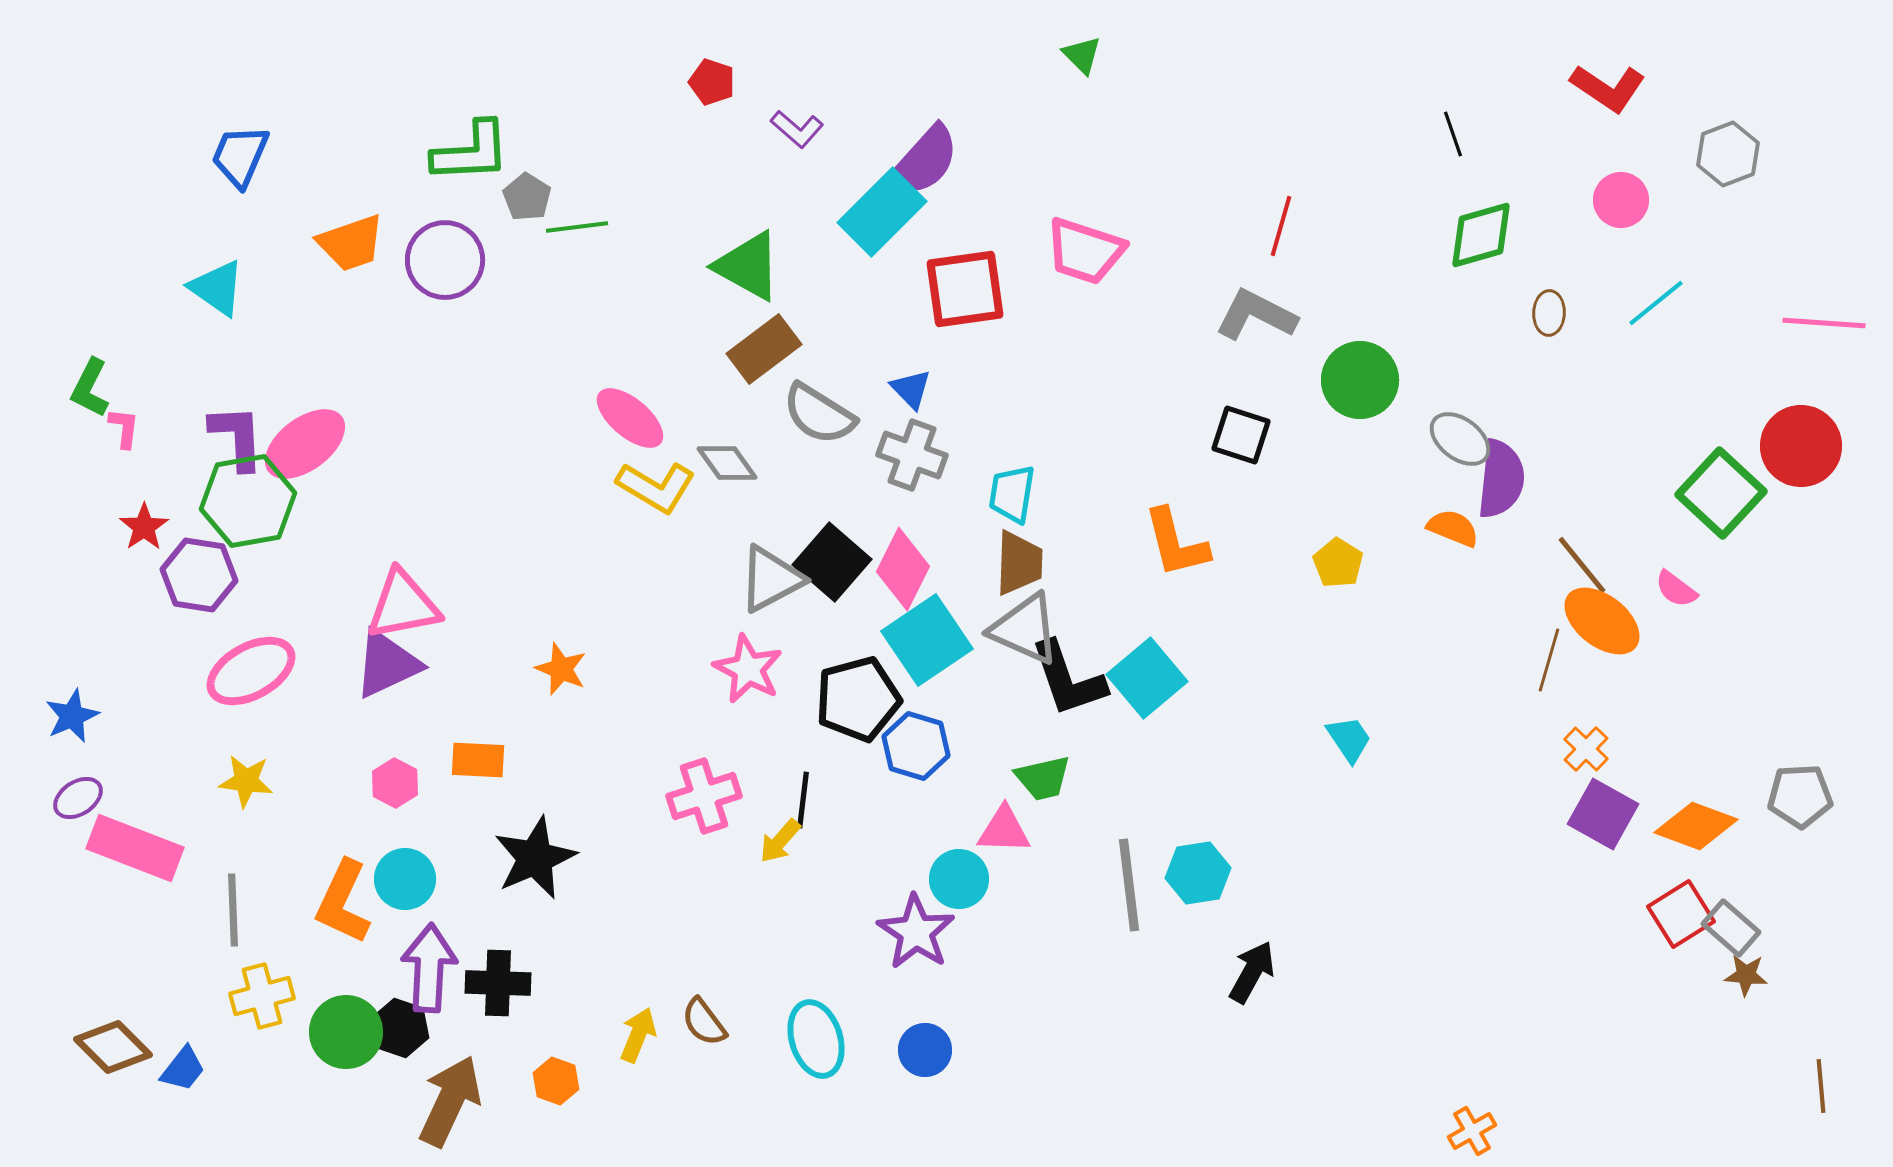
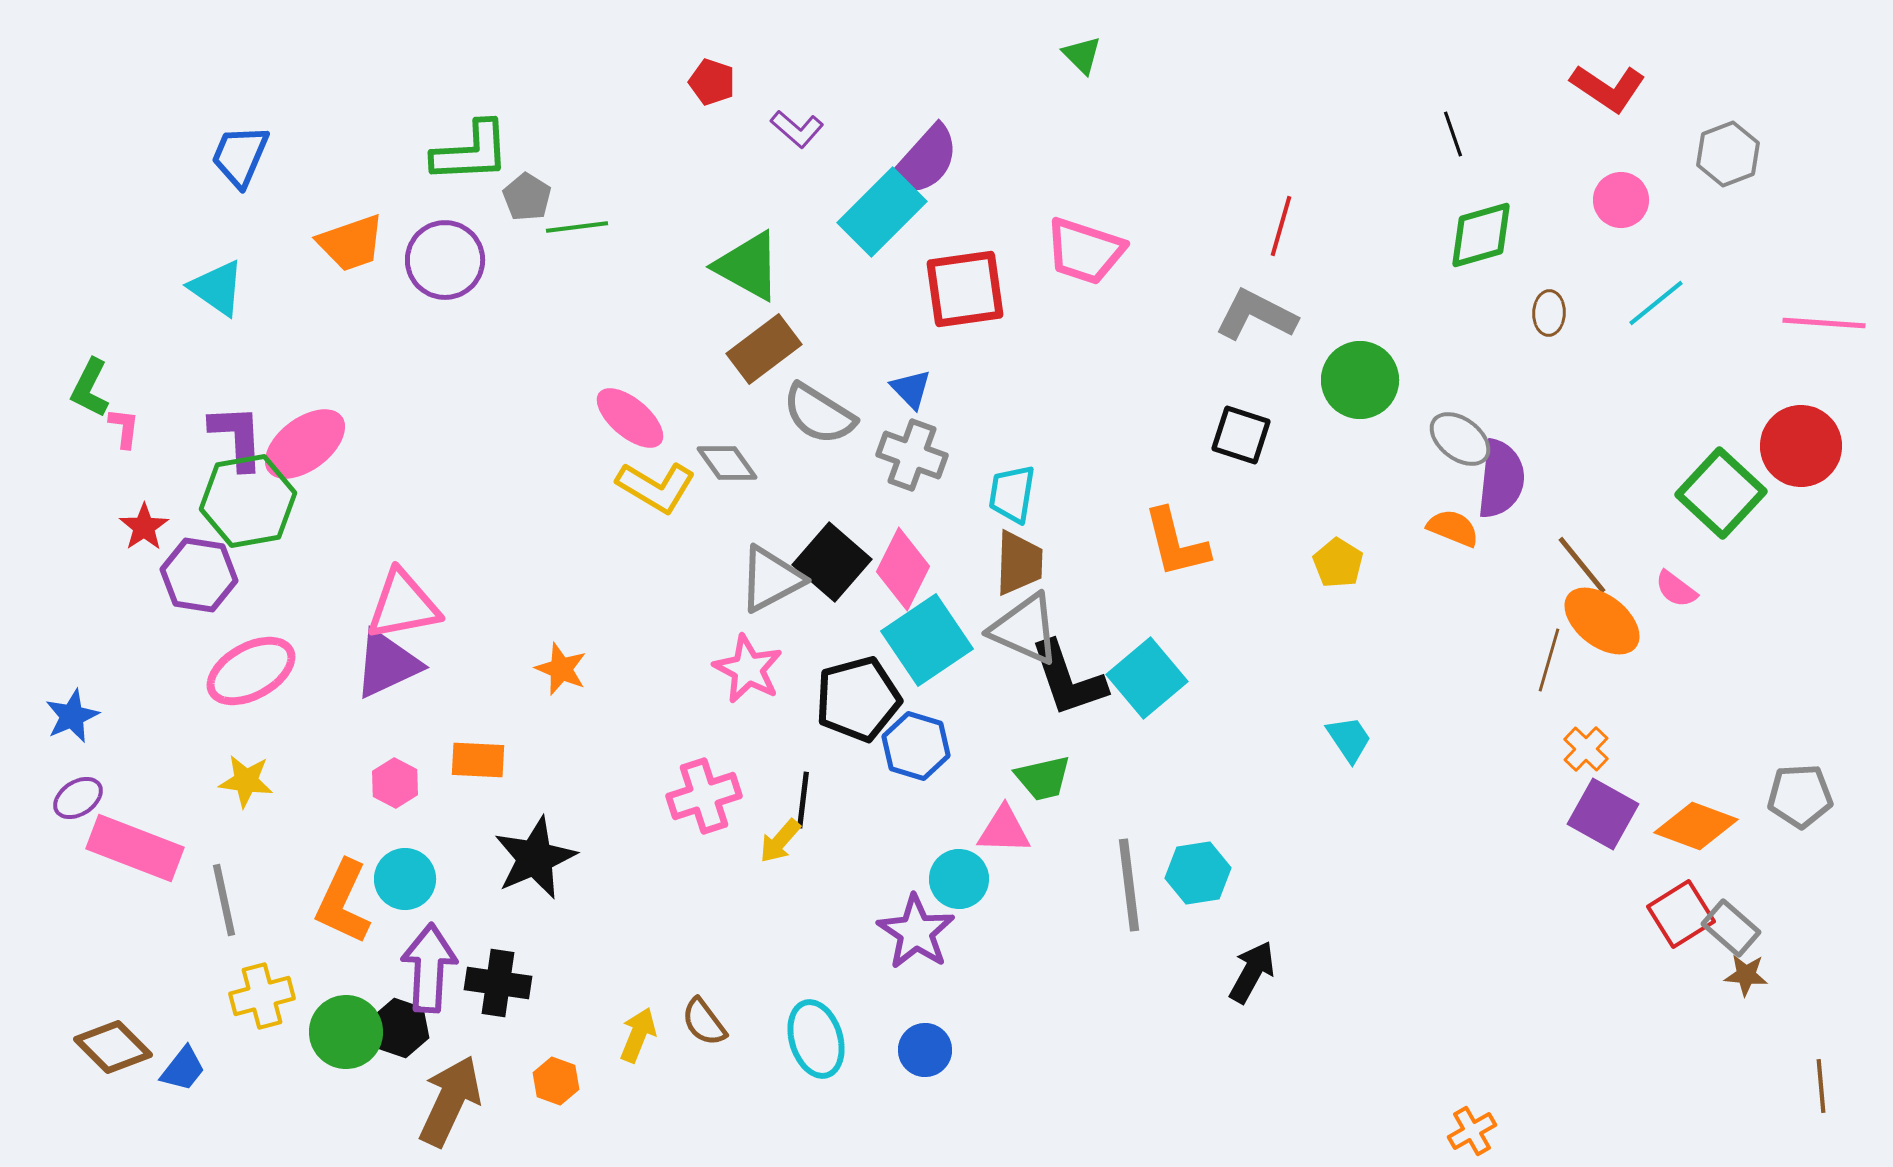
gray line at (233, 910): moved 9 px left, 10 px up; rotated 10 degrees counterclockwise
black cross at (498, 983): rotated 6 degrees clockwise
